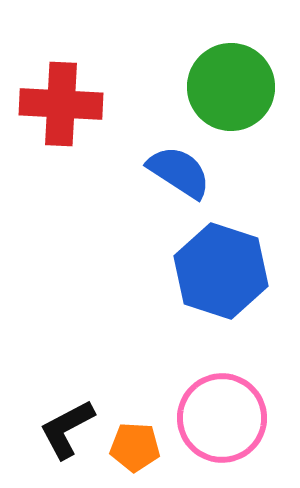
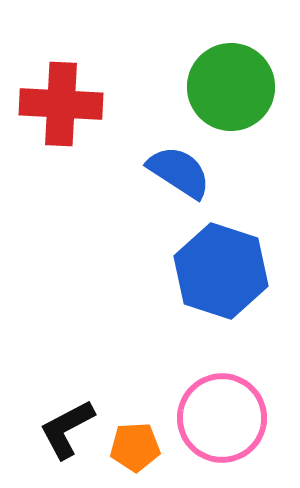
orange pentagon: rotated 6 degrees counterclockwise
